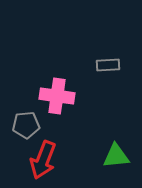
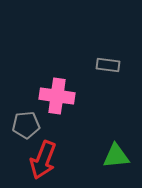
gray rectangle: rotated 10 degrees clockwise
